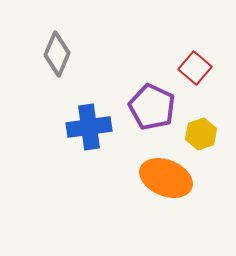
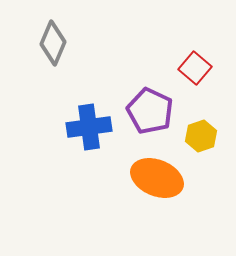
gray diamond: moved 4 px left, 11 px up
purple pentagon: moved 2 px left, 4 px down
yellow hexagon: moved 2 px down
orange ellipse: moved 9 px left
